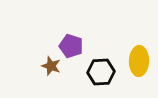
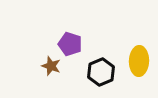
purple pentagon: moved 1 px left, 2 px up
black hexagon: rotated 20 degrees counterclockwise
